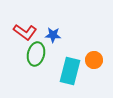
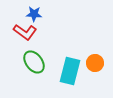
blue star: moved 19 px left, 21 px up
green ellipse: moved 2 px left, 8 px down; rotated 50 degrees counterclockwise
orange circle: moved 1 px right, 3 px down
